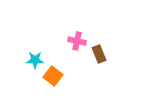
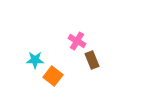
pink cross: rotated 18 degrees clockwise
brown rectangle: moved 7 px left, 6 px down
